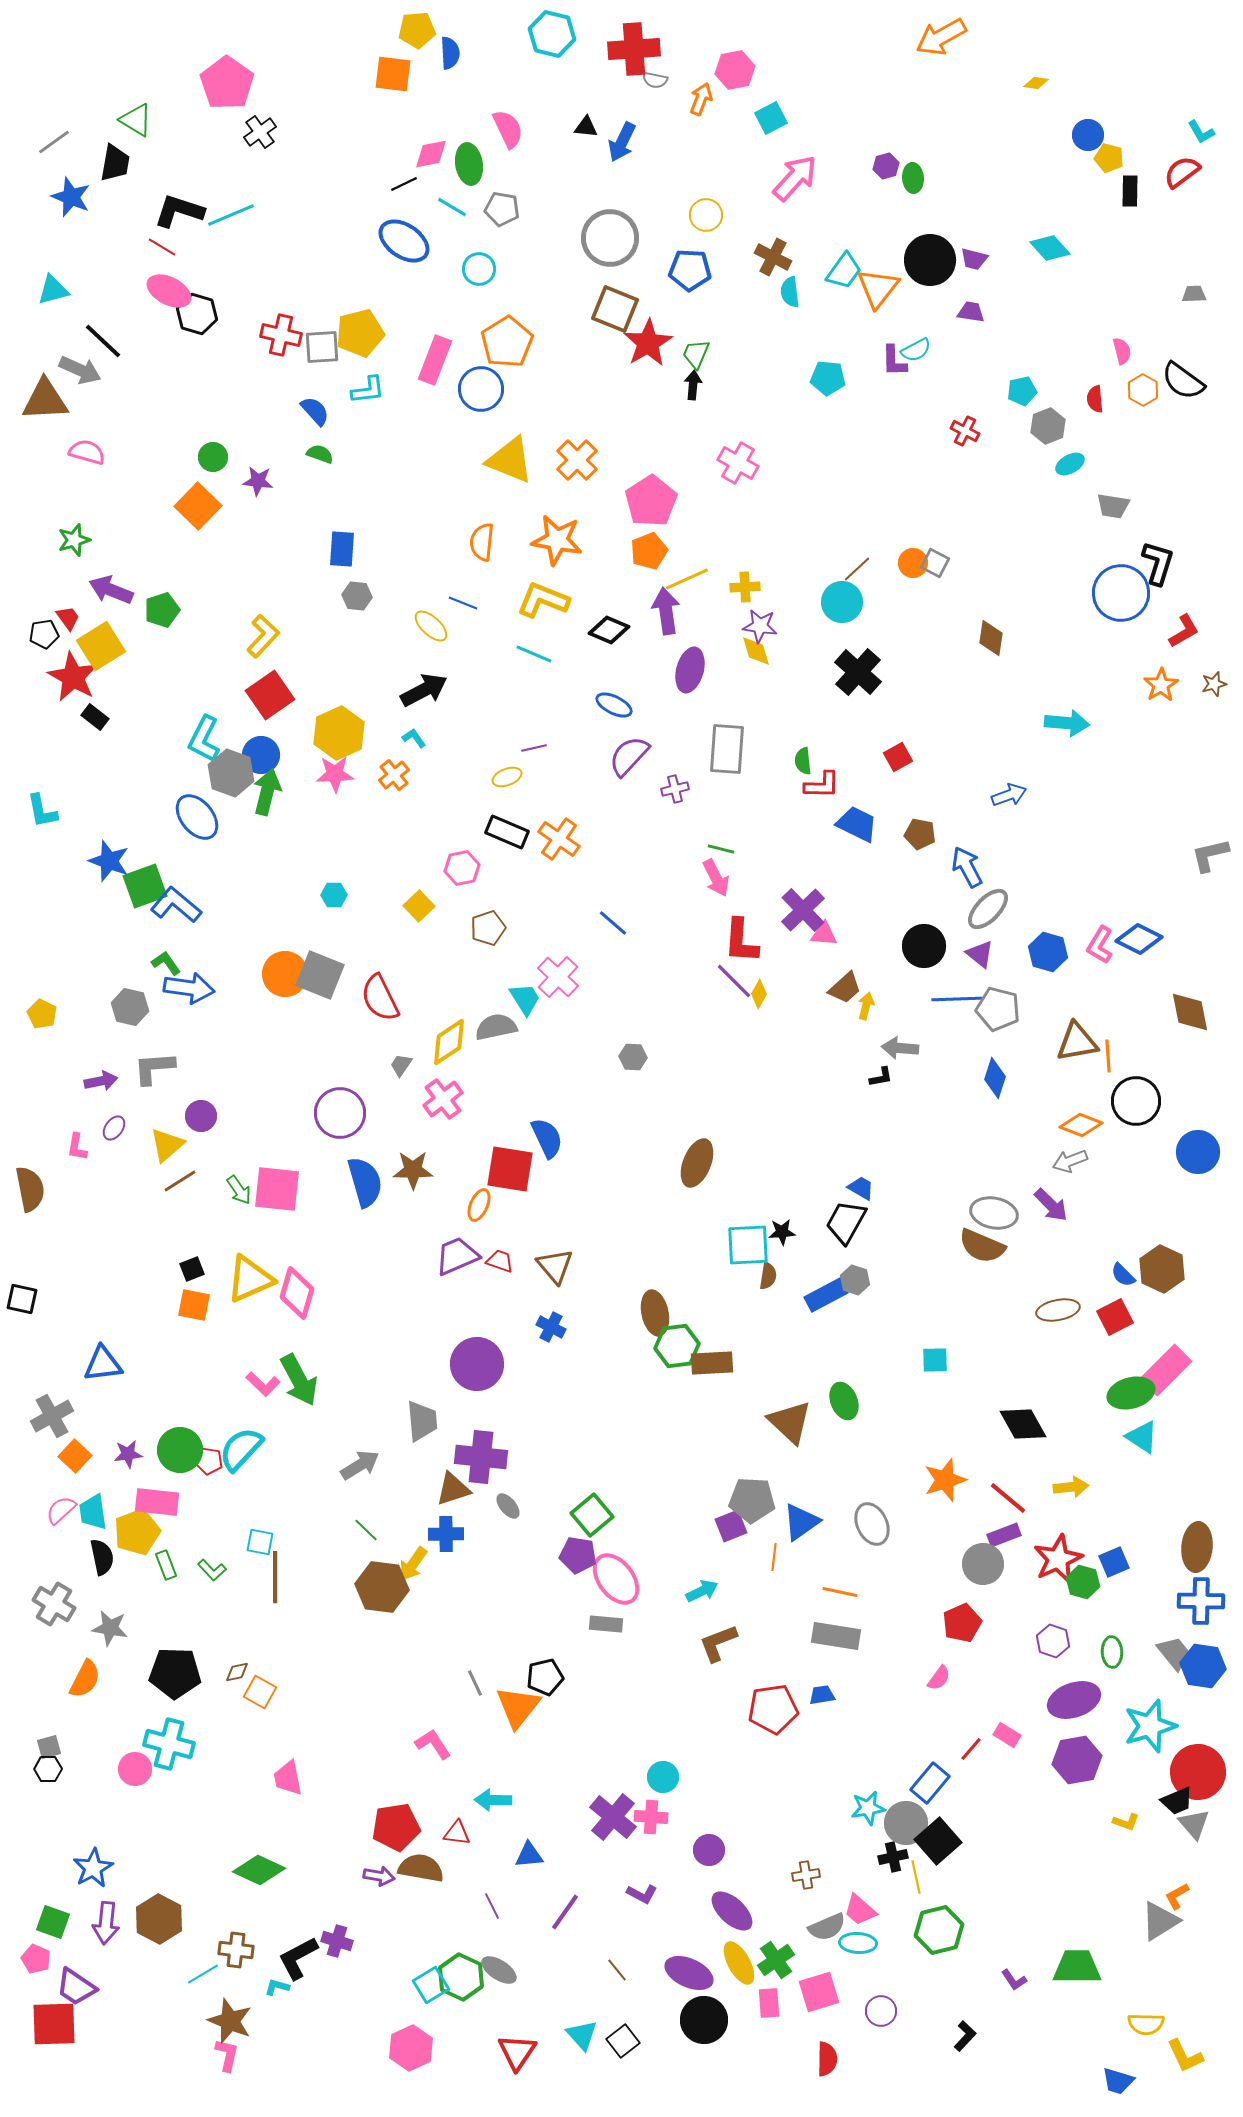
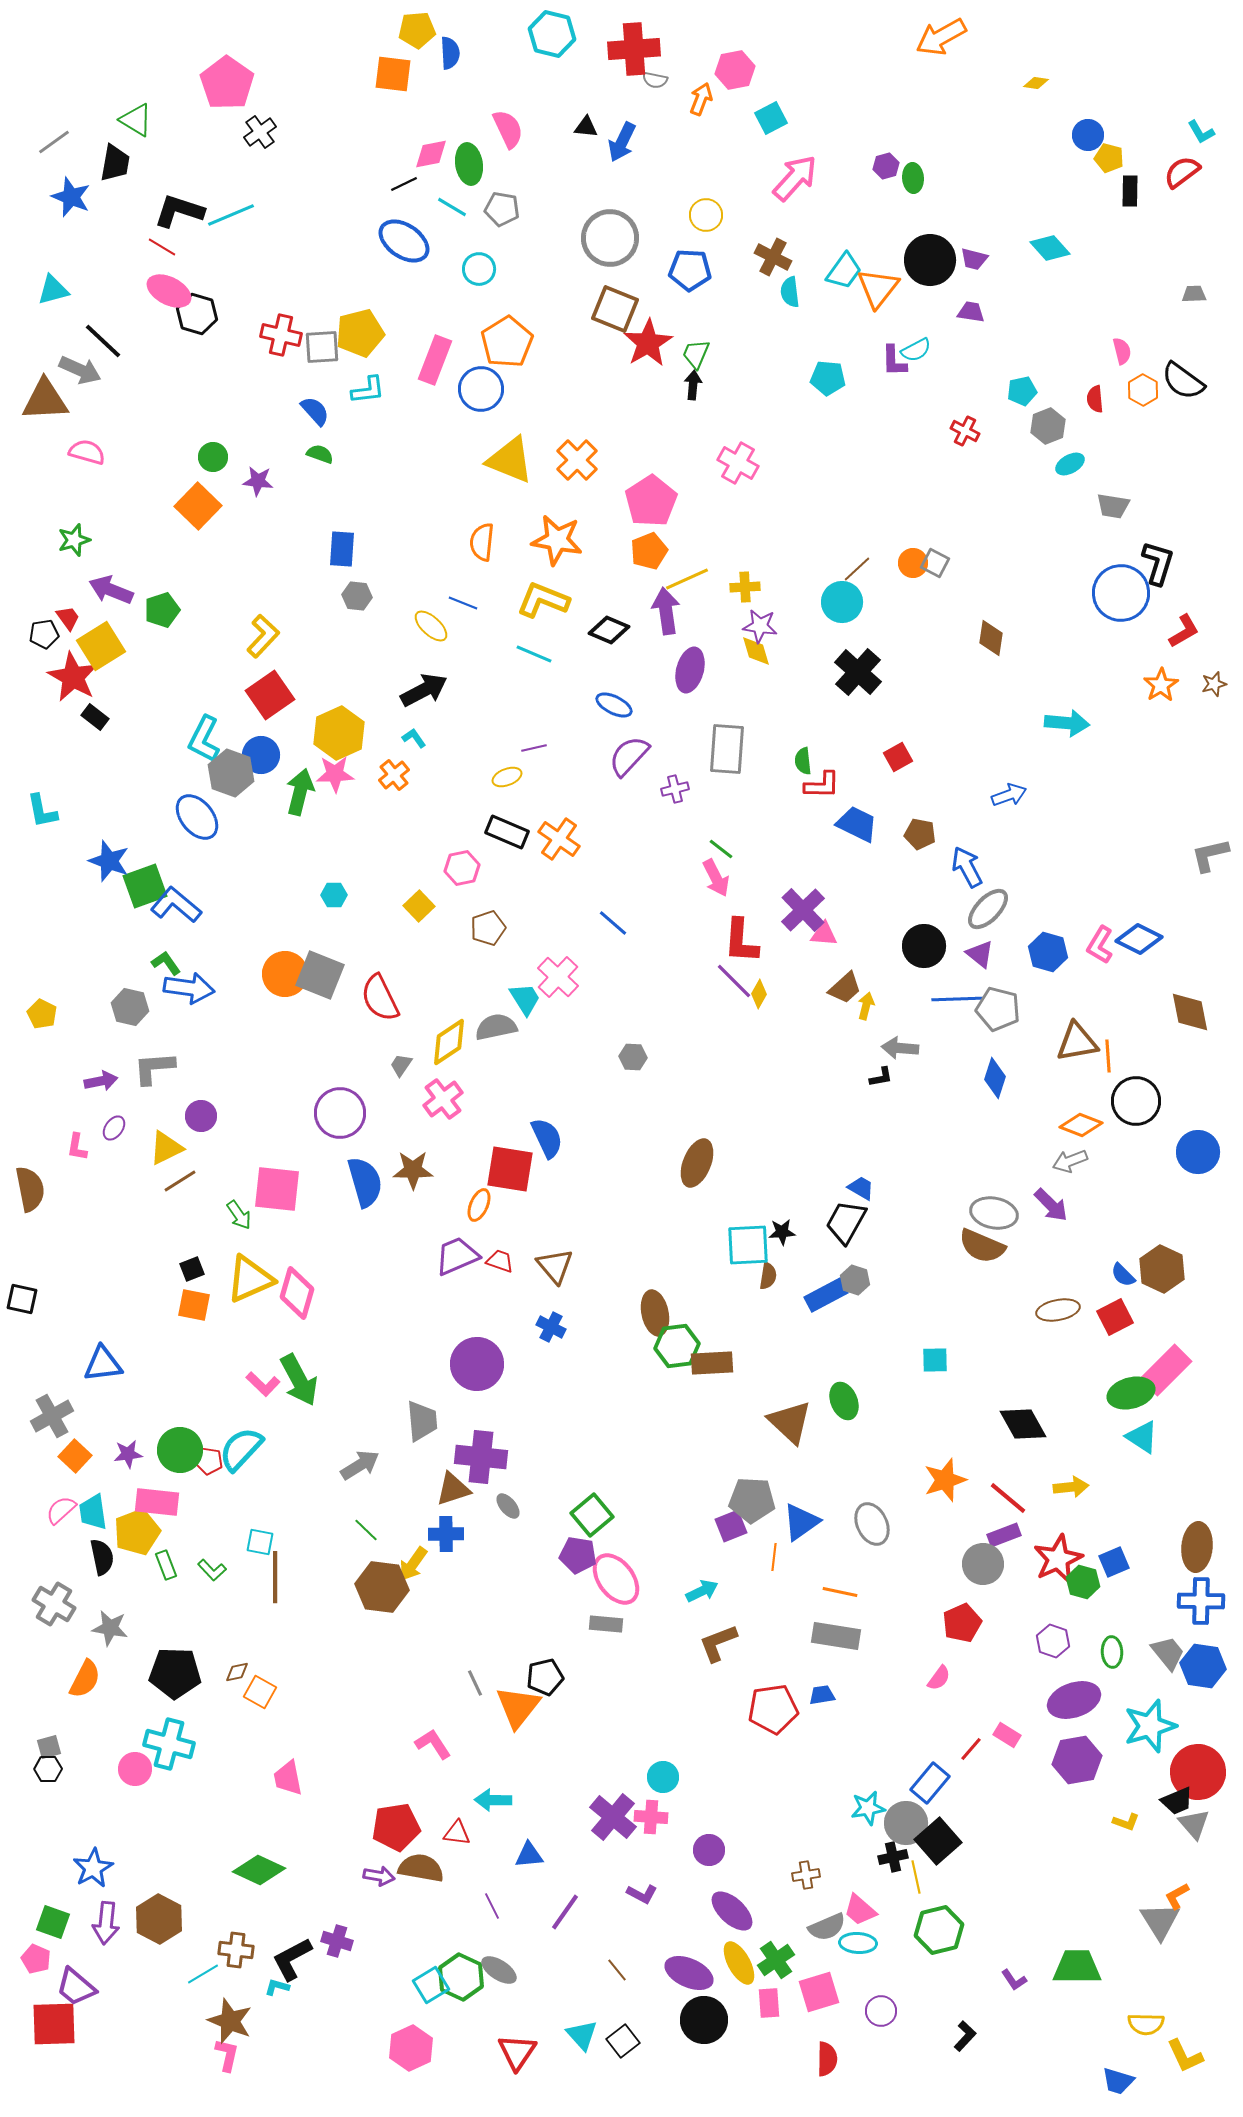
green arrow at (267, 792): moved 33 px right
green line at (721, 849): rotated 24 degrees clockwise
yellow triangle at (167, 1145): moved 1 px left, 3 px down; rotated 15 degrees clockwise
green arrow at (239, 1190): moved 25 px down
gray trapezoid at (1174, 1653): moved 6 px left
gray triangle at (1160, 1921): rotated 30 degrees counterclockwise
black L-shape at (298, 1958): moved 6 px left, 1 px down
purple trapezoid at (76, 1987): rotated 6 degrees clockwise
